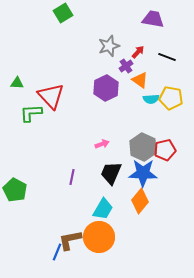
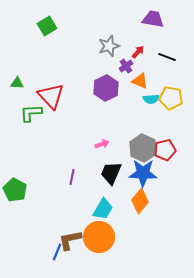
green square: moved 16 px left, 13 px down
orange triangle: moved 1 px down; rotated 12 degrees counterclockwise
gray hexagon: moved 1 px down
